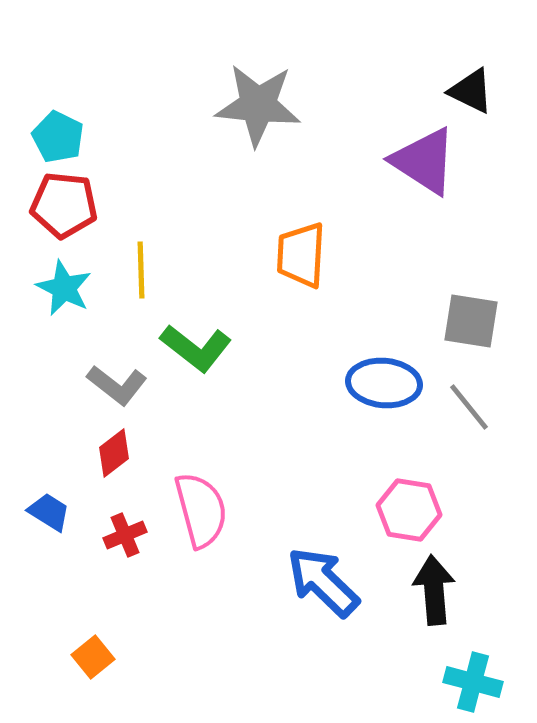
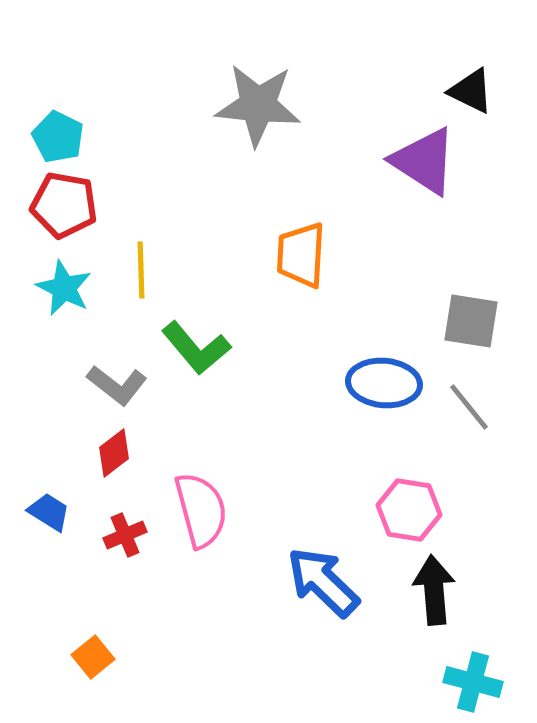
red pentagon: rotated 4 degrees clockwise
green L-shape: rotated 12 degrees clockwise
